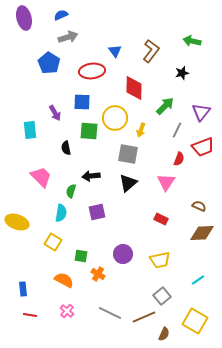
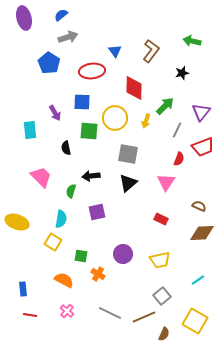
blue semicircle at (61, 15): rotated 16 degrees counterclockwise
yellow arrow at (141, 130): moved 5 px right, 9 px up
cyan semicircle at (61, 213): moved 6 px down
